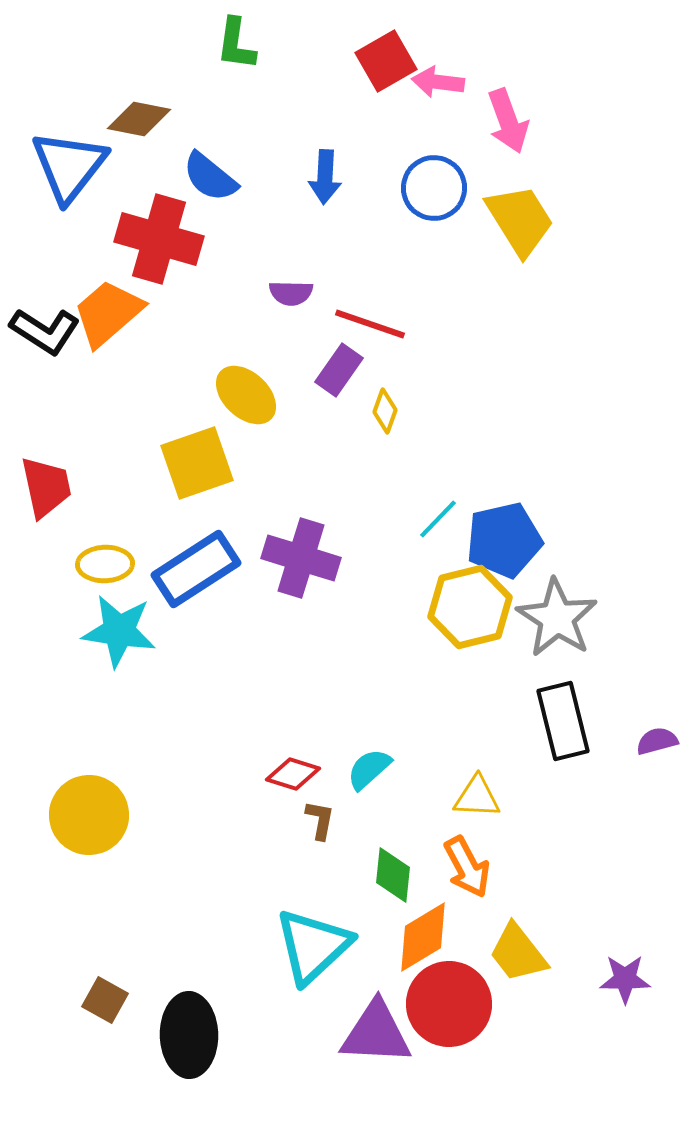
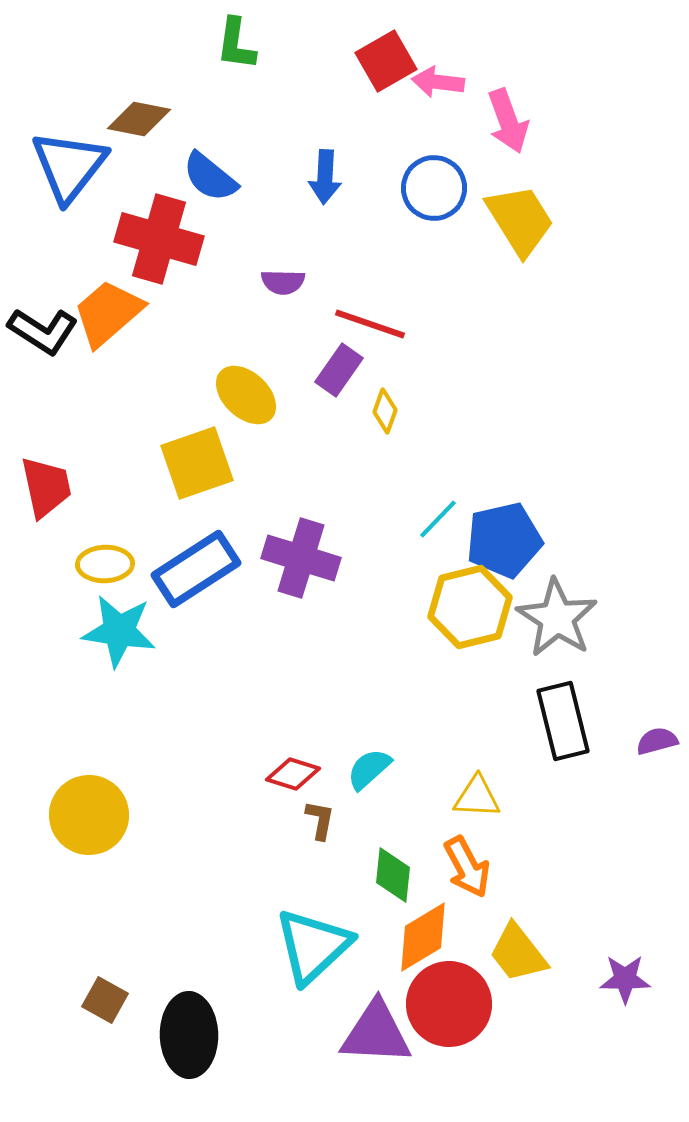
purple semicircle at (291, 293): moved 8 px left, 11 px up
black L-shape at (45, 331): moved 2 px left
